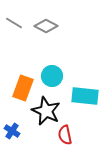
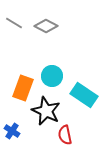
cyan rectangle: moved 1 px left, 1 px up; rotated 28 degrees clockwise
